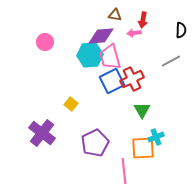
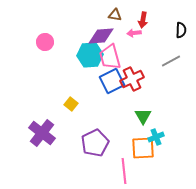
green triangle: moved 1 px right, 6 px down
